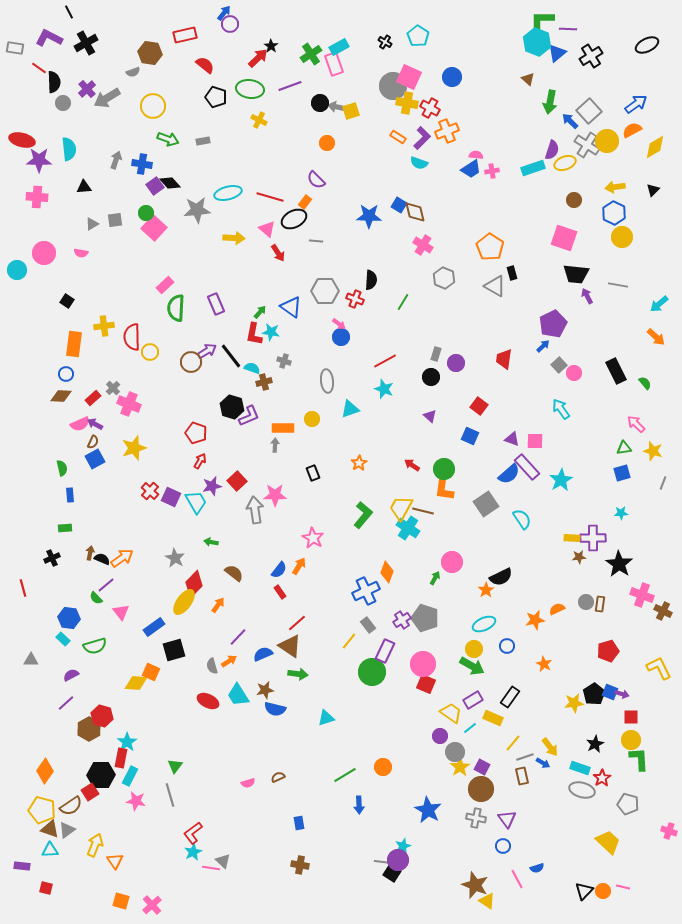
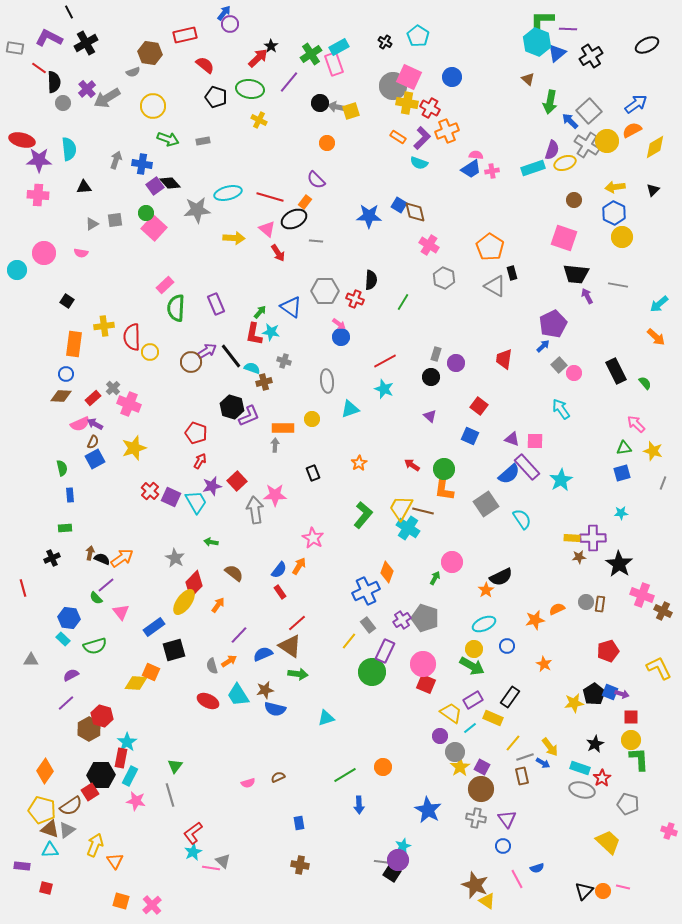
purple line at (290, 86): moved 1 px left, 4 px up; rotated 30 degrees counterclockwise
pink cross at (37, 197): moved 1 px right, 2 px up
pink cross at (423, 245): moved 6 px right
purple line at (238, 637): moved 1 px right, 2 px up
